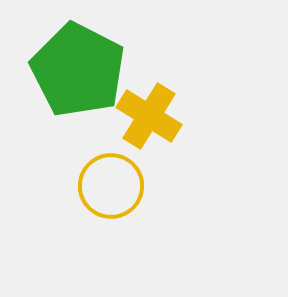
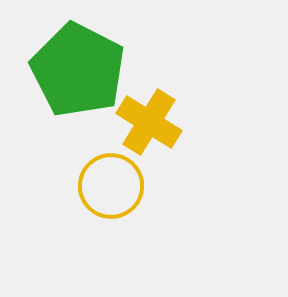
yellow cross: moved 6 px down
